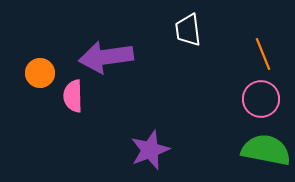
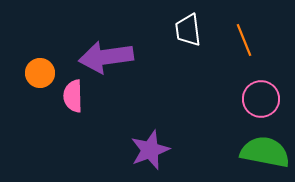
orange line: moved 19 px left, 14 px up
green semicircle: moved 1 px left, 2 px down
